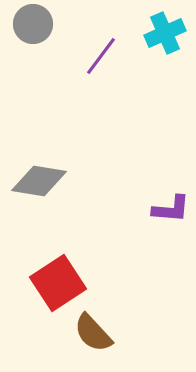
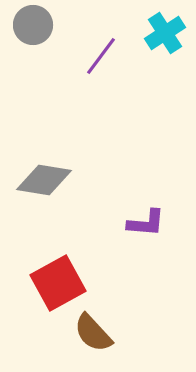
gray circle: moved 1 px down
cyan cross: rotated 9 degrees counterclockwise
gray diamond: moved 5 px right, 1 px up
purple L-shape: moved 25 px left, 14 px down
red square: rotated 4 degrees clockwise
